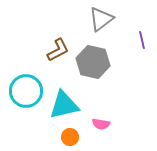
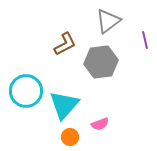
gray triangle: moved 7 px right, 2 px down
purple line: moved 3 px right
brown L-shape: moved 7 px right, 6 px up
gray hexagon: moved 8 px right; rotated 20 degrees counterclockwise
cyan triangle: rotated 36 degrees counterclockwise
pink semicircle: moved 1 px left; rotated 30 degrees counterclockwise
